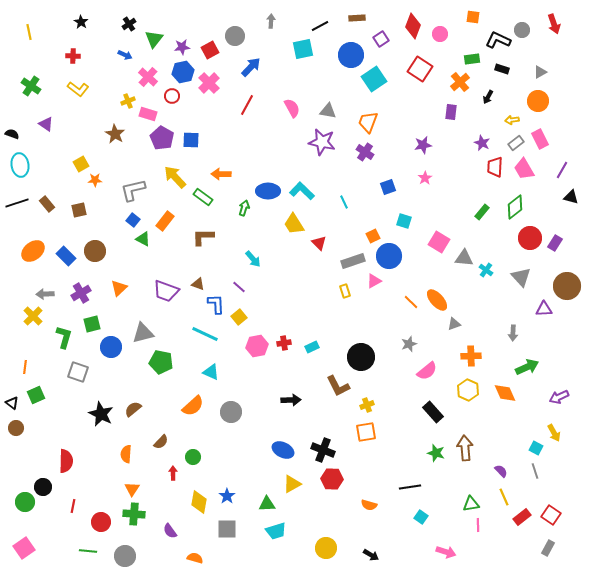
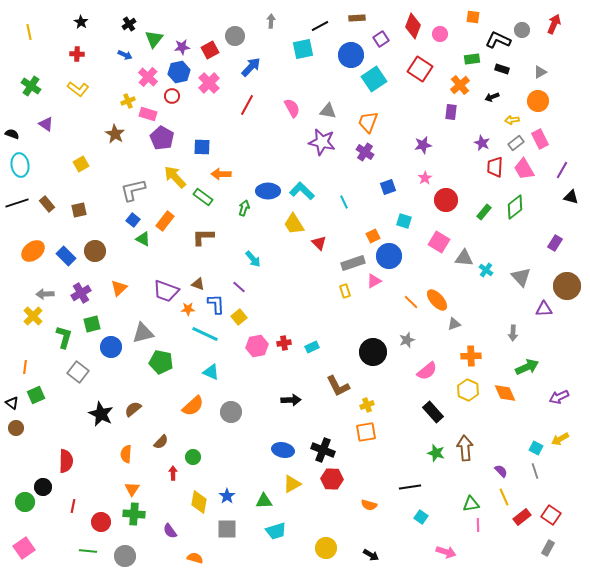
red arrow at (554, 24): rotated 138 degrees counterclockwise
red cross at (73, 56): moved 4 px right, 2 px up
blue hexagon at (183, 72): moved 4 px left
orange cross at (460, 82): moved 3 px down
black arrow at (488, 97): moved 4 px right; rotated 40 degrees clockwise
blue square at (191, 140): moved 11 px right, 7 px down
orange star at (95, 180): moved 93 px right, 129 px down
green rectangle at (482, 212): moved 2 px right
red circle at (530, 238): moved 84 px left, 38 px up
gray rectangle at (353, 261): moved 2 px down
gray star at (409, 344): moved 2 px left, 4 px up
black circle at (361, 357): moved 12 px right, 5 px up
gray square at (78, 372): rotated 20 degrees clockwise
yellow arrow at (554, 433): moved 6 px right, 6 px down; rotated 90 degrees clockwise
blue ellipse at (283, 450): rotated 15 degrees counterclockwise
green triangle at (267, 504): moved 3 px left, 3 px up
